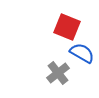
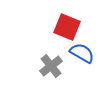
gray cross: moved 7 px left, 7 px up
